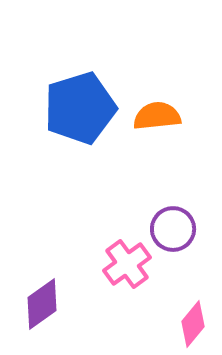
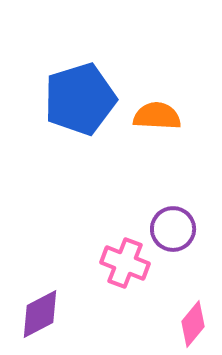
blue pentagon: moved 9 px up
orange semicircle: rotated 9 degrees clockwise
pink cross: moved 2 px left, 1 px up; rotated 33 degrees counterclockwise
purple diamond: moved 2 px left, 10 px down; rotated 8 degrees clockwise
